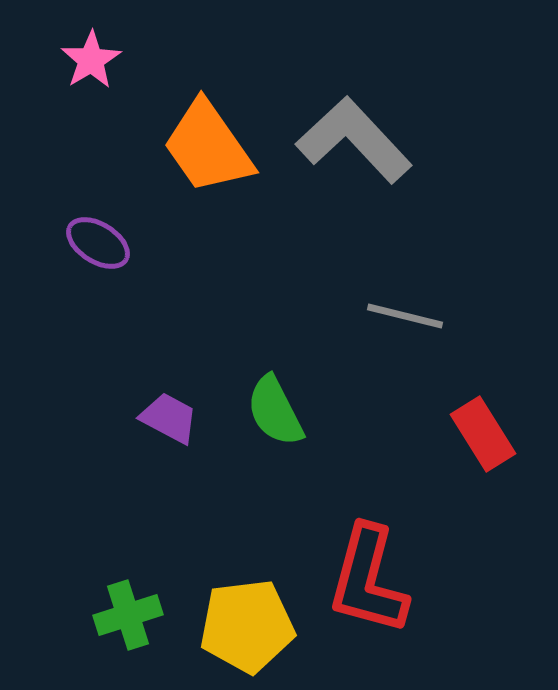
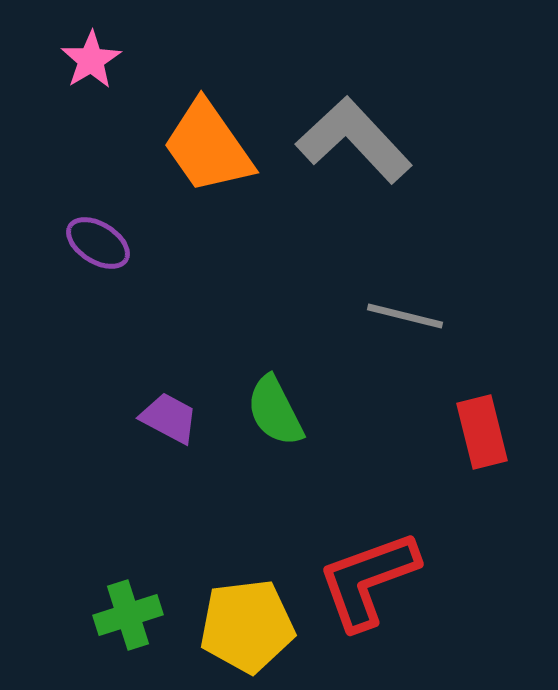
red rectangle: moved 1 px left, 2 px up; rotated 18 degrees clockwise
red L-shape: rotated 55 degrees clockwise
